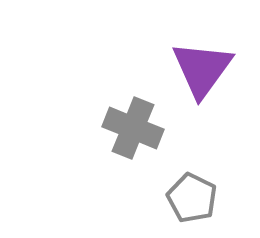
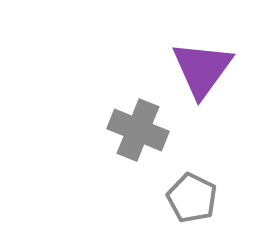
gray cross: moved 5 px right, 2 px down
